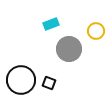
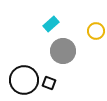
cyan rectangle: rotated 21 degrees counterclockwise
gray circle: moved 6 px left, 2 px down
black circle: moved 3 px right
